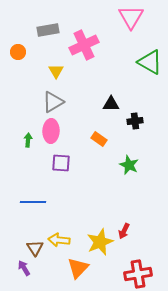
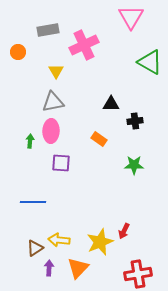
gray triangle: rotated 20 degrees clockwise
green arrow: moved 2 px right, 1 px down
green star: moved 5 px right; rotated 24 degrees counterclockwise
brown triangle: rotated 30 degrees clockwise
purple arrow: moved 25 px right; rotated 35 degrees clockwise
